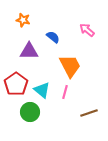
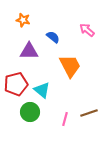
red pentagon: rotated 20 degrees clockwise
pink line: moved 27 px down
